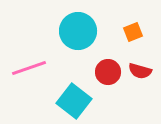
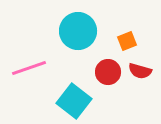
orange square: moved 6 px left, 9 px down
